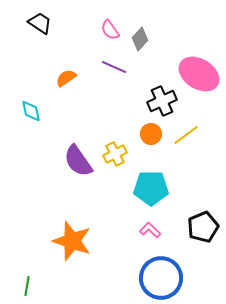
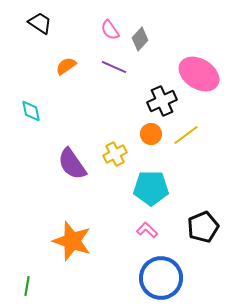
orange semicircle: moved 12 px up
purple semicircle: moved 6 px left, 3 px down
pink L-shape: moved 3 px left
